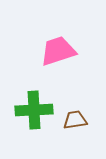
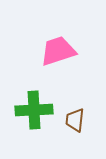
brown trapezoid: rotated 75 degrees counterclockwise
